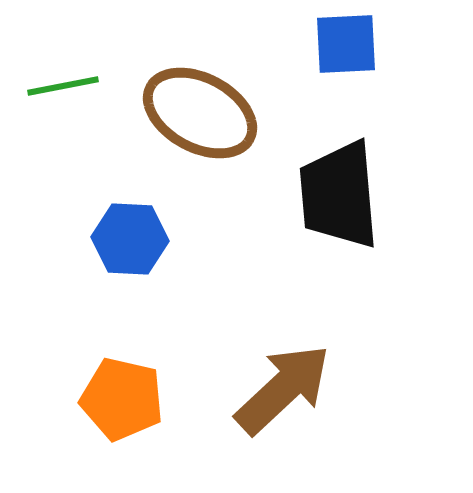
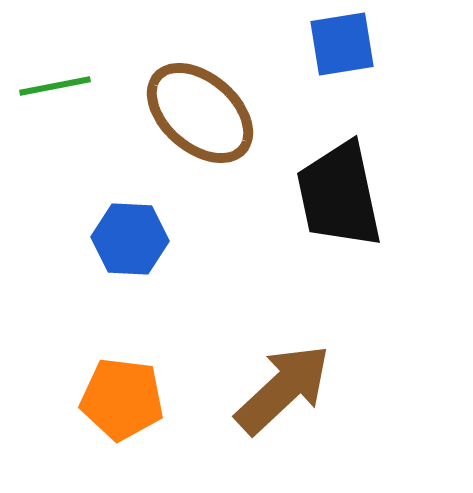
blue square: moved 4 px left; rotated 6 degrees counterclockwise
green line: moved 8 px left
brown ellipse: rotated 13 degrees clockwise
black trapezoid: rotated 7 degrees counterclockwise
orange pentagon: rotated 6 degrees counterclockwise
